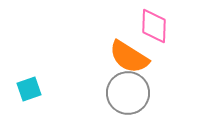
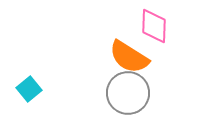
cyan square: rotated 20 degrees counterclockwise
